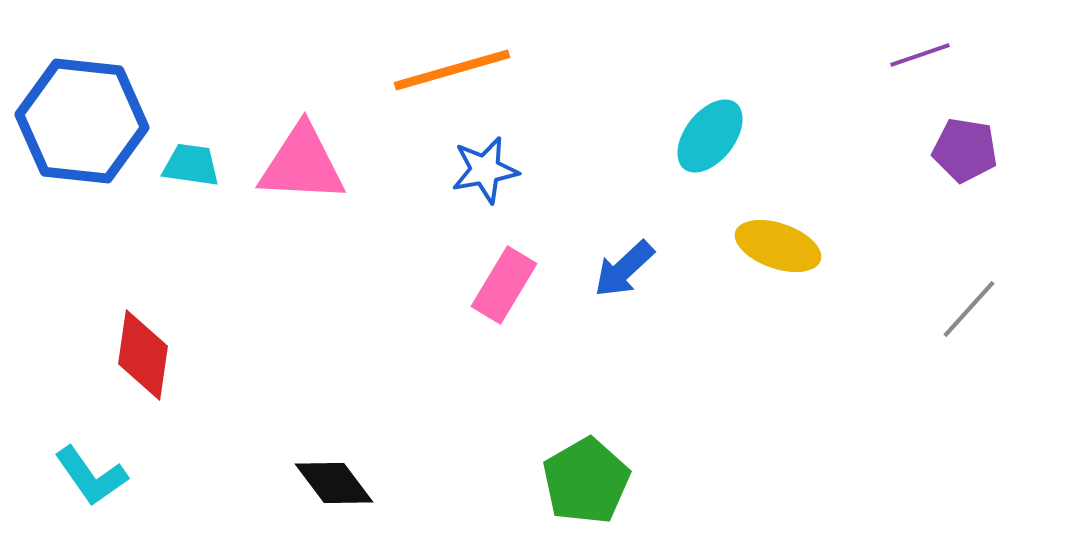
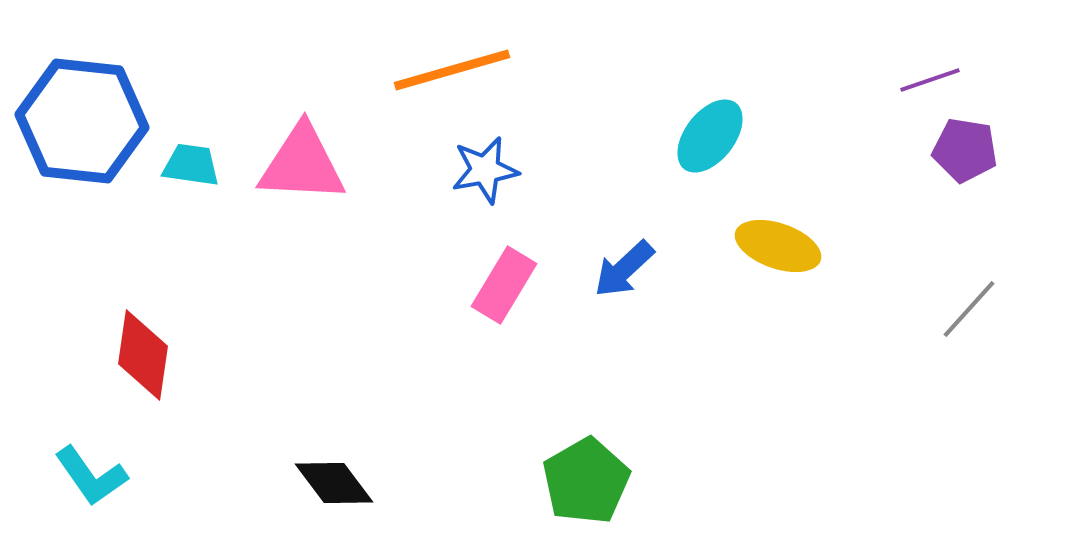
purple line: moved 10 px right, 25 px down
